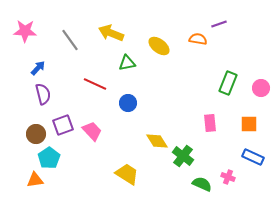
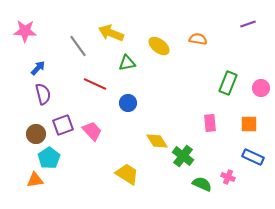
purple line: moved 29 px right
gray line: moved 8 px right, 6 px down
